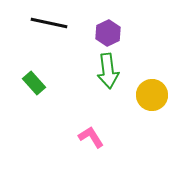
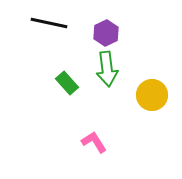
purple hexagon: moved 2 px left
green arrow: moved 1 px left, 2 px up
green rectangle: moved 33 px right
pink L-shape: moved 3 px right, 5 px down
